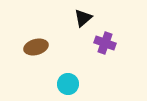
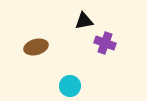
black triangle: moved 1 px right, 3 px down; rotated 30 degrees clockwise
cyan circle: moved 2 px right, 2 px down
